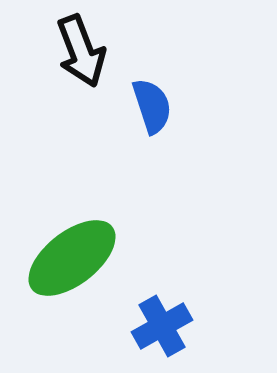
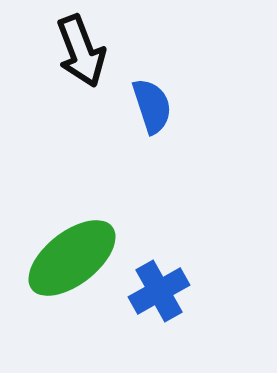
blue cross: moved 3 px left, 35 px up
